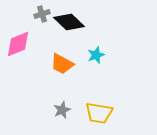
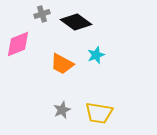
black diamond: moved 7 px right; rotated 8 degrees counterclockwise
